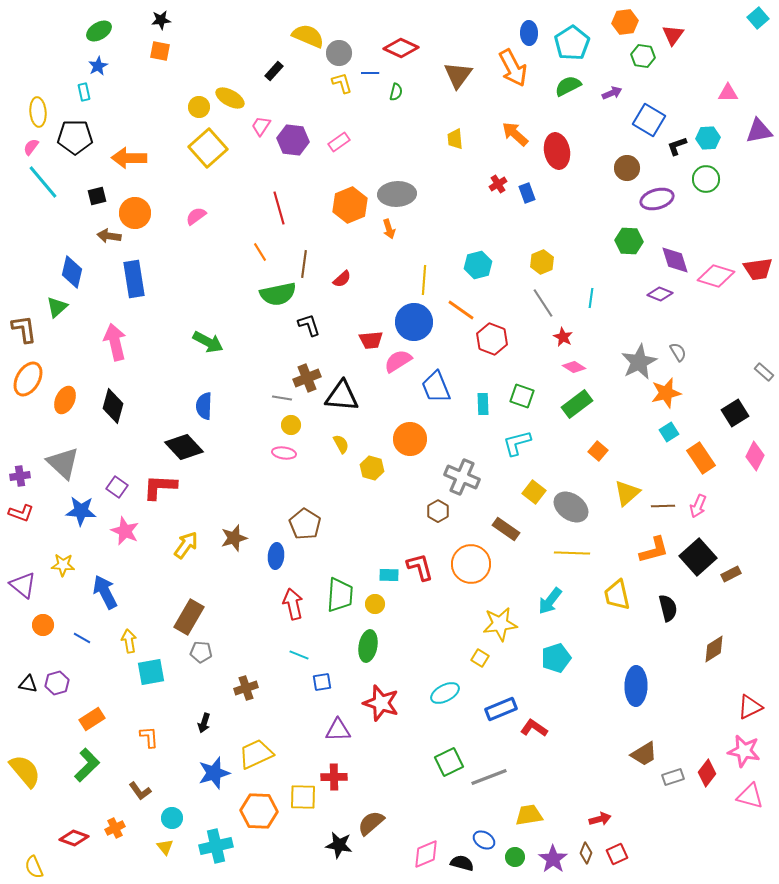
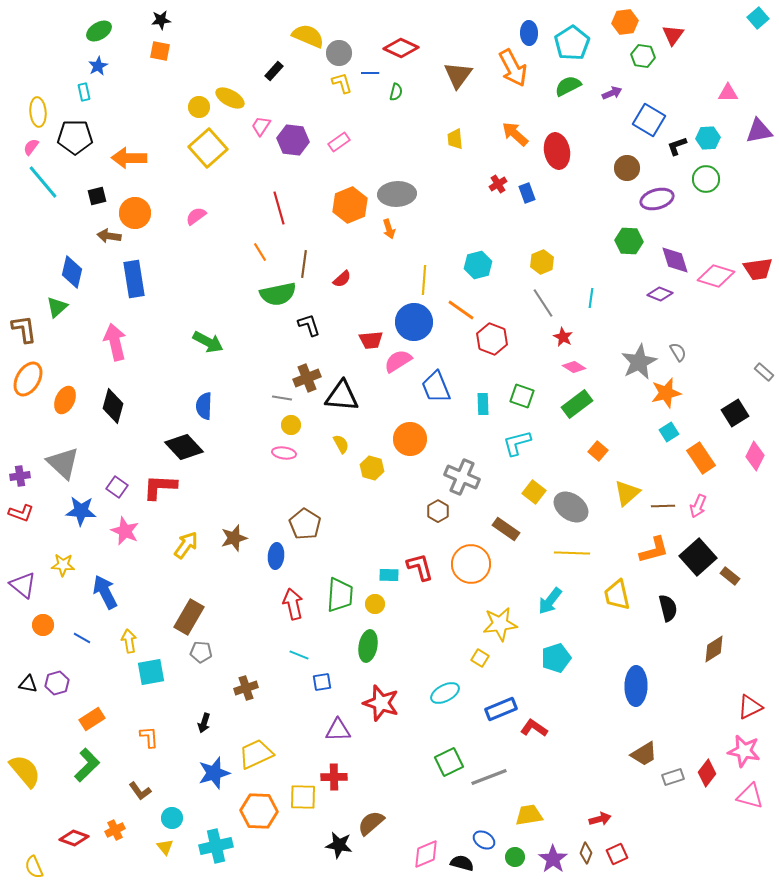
brown rectangle at (731, 574): moved 1 px left, 2 px down; rotated 66 degrees clockwise
orange cross at (115, 828): moved 2 px down
